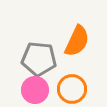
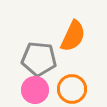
orange semicircle: moved 4 px left, 5 px up
